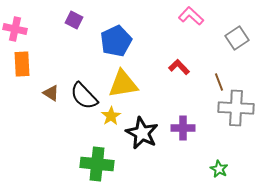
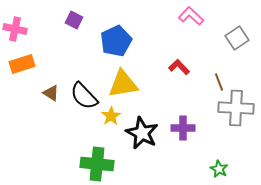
orange rectangle: rotated 75 degrees clockwise
